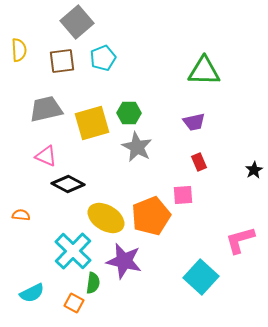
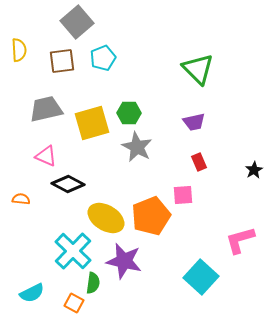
green triangle: moved 6 px left, 2 px up; rotated 44 degrees clockwise
orange semicircle: moved 16 px up
